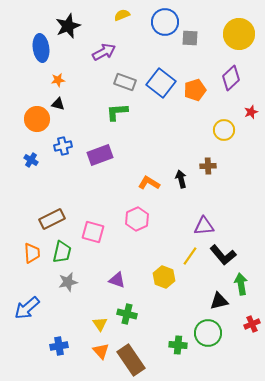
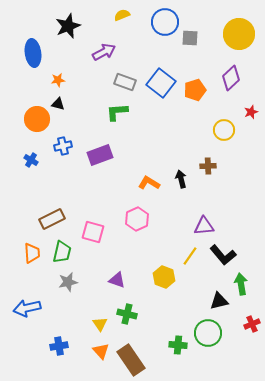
blue ellipse at (41, 48): moved 8 px left, 5 px down
blue arrow at (27, 308): rotated 28 degrees clockwise
